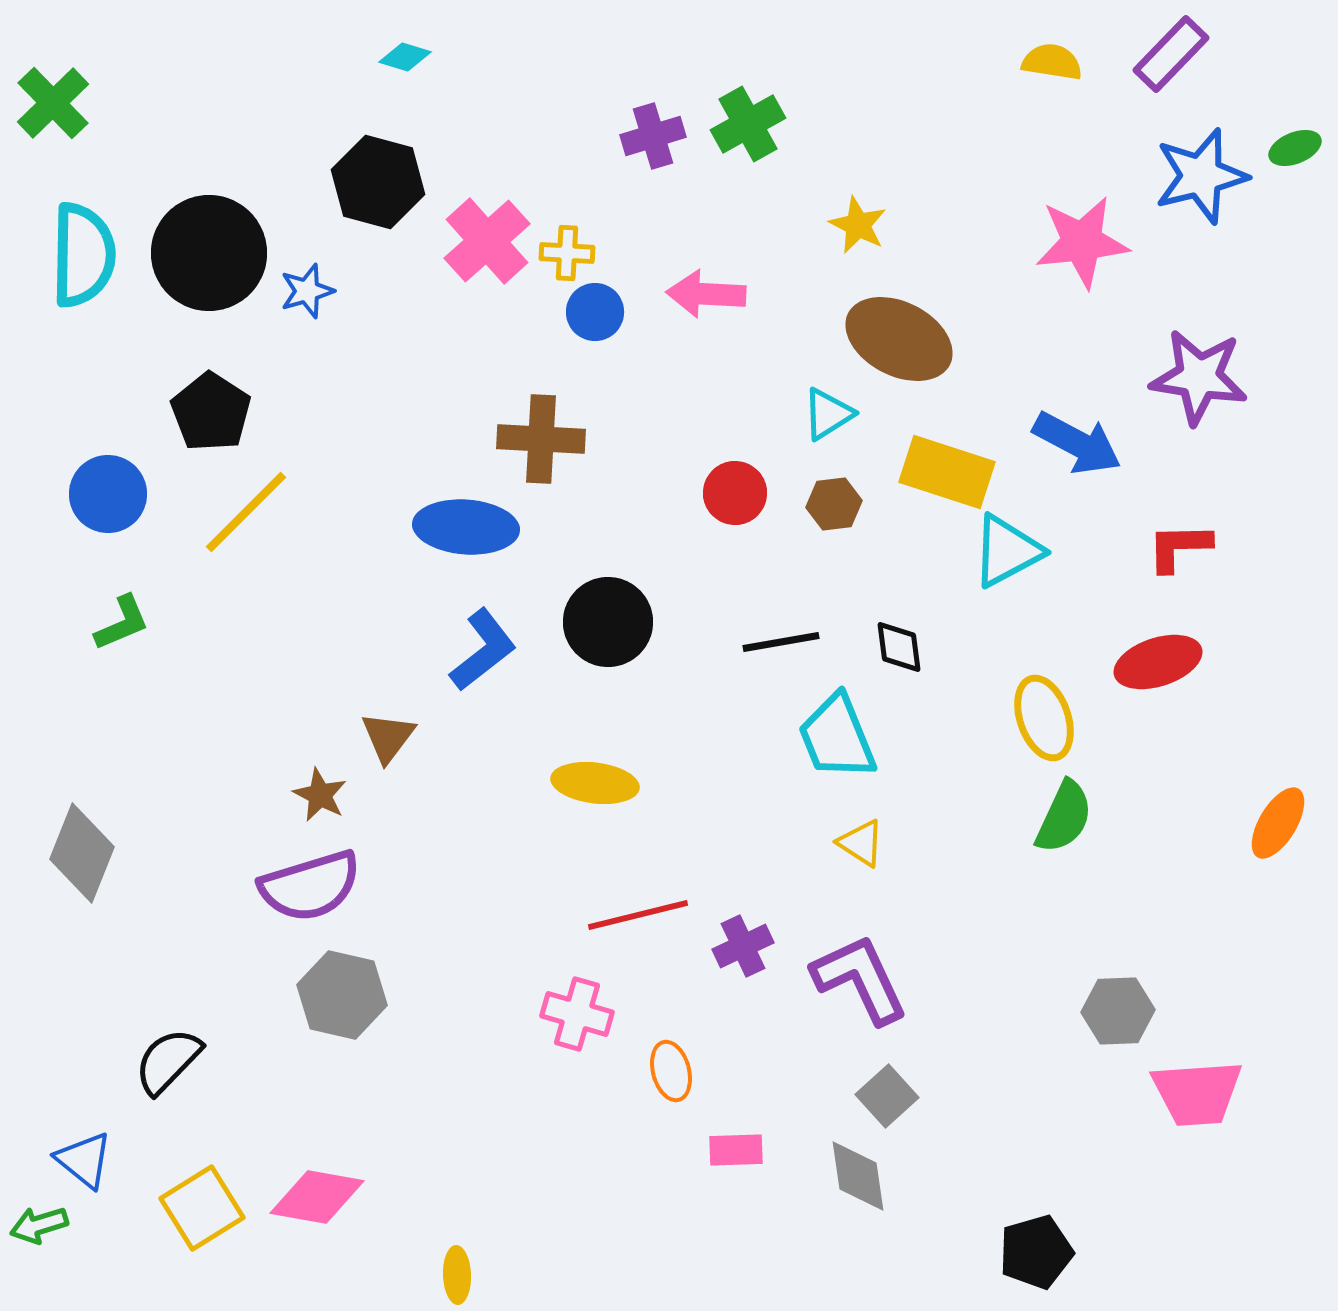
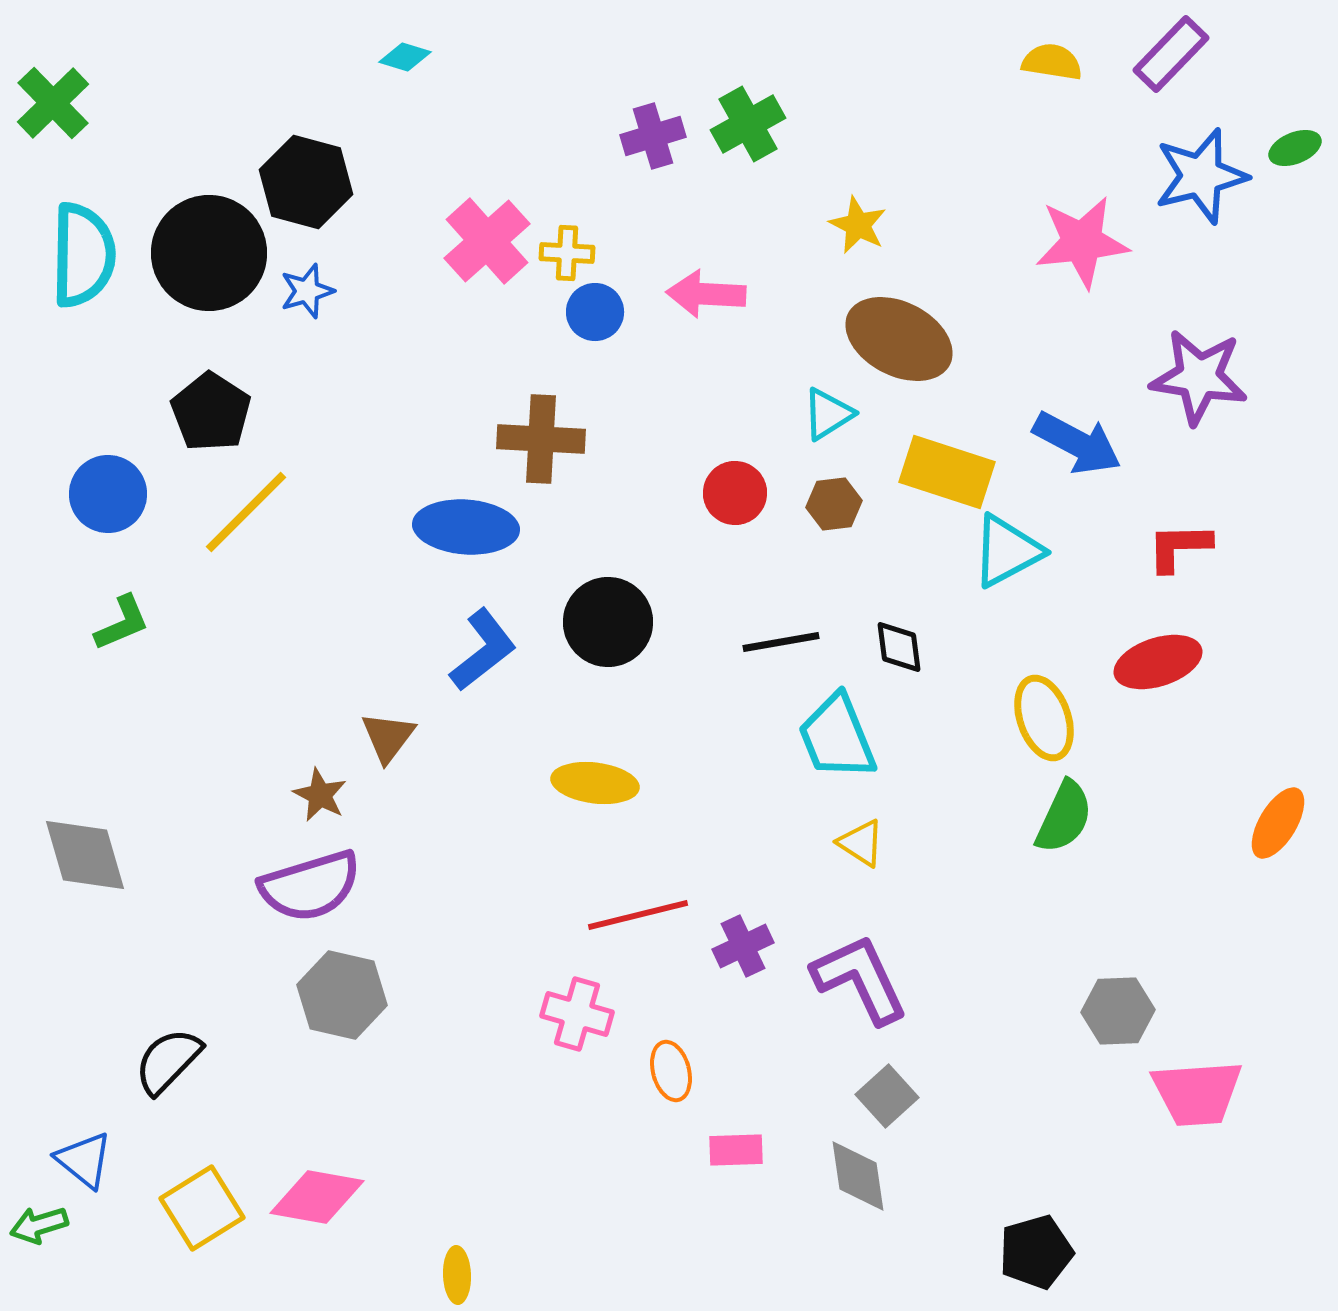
black hexagon at (378, 182): moved 72 px left
gray diamond at (82, 853): moved 3 px right, 2 px down; rotated 38 degrees counterclockwise
